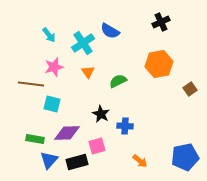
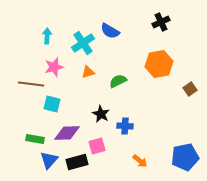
cyan arrow: moved 2 px left, 1 px down; rotated 140 degrees counterclockwise
orange triangle: rotated 48 degrees clockwise
